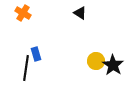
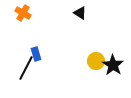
black line: rotated 20 degrees clockwise
